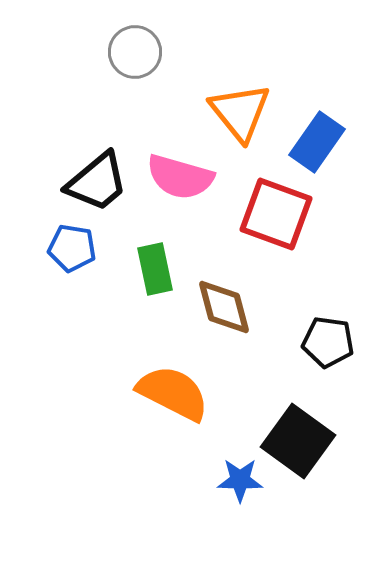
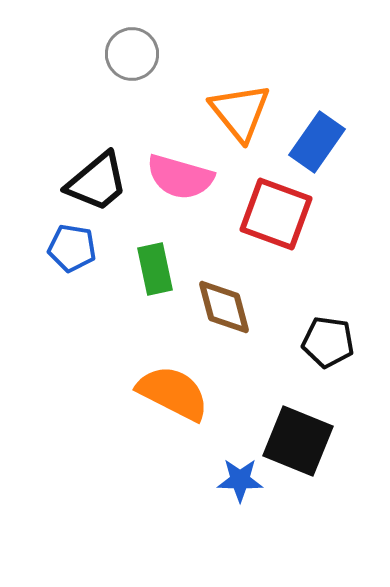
gray circle: moved 3 px left, 2 px down
black square: rotated 14 degrees counterclockwise
